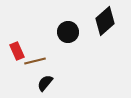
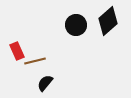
black diamond: moved 3 px right
black circle: moved 8 px right, 7 px up
